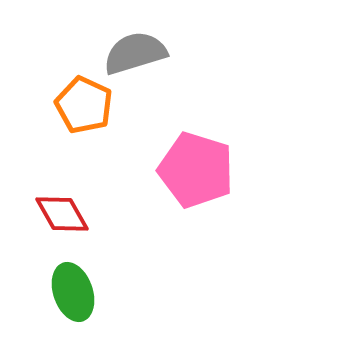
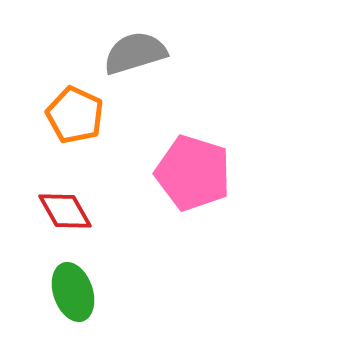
orange pentagon: moved 9 px left, 10 px down
pink pentagon: moved 3 px left, 3 px down
red diamond: moved 3 px right, 3 px up
